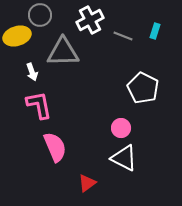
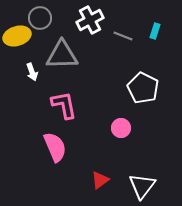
gray circle: moved 3 px down
gray triangle: moved 1 px left, 3 px down
pink L-shape: moved 25 px right
white triangle: moved 18 px right, 28 px down; rotated 40 degrees clockwise
red triangle: moved 13 px right, 3 px up
